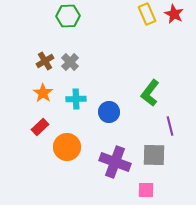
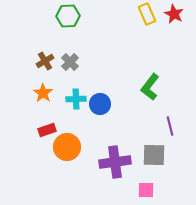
green L-shape: moved 6 px up
blue circle: moved 9 px left, 8 px up
red rectangle: moved 7 px right, 3 px down; rotated 24 degrees clockwise
purple cross: rotated 28 degrees counterclockwise
